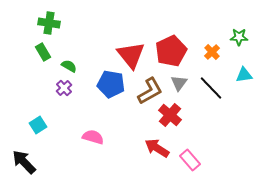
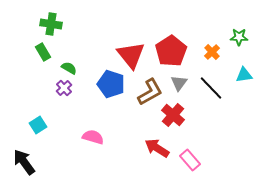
green cross: moved 2 px right, 1 px down
red pentagon: rotated 8 degrees counterclockwise
green semicircle: moved 2 px down
blue pentagon: rotated 8 degrees clockwise
brown L-shape: moved 1 px down
red cross: moved 3 px right
black arrow: rotated 8 degrees clockwise
